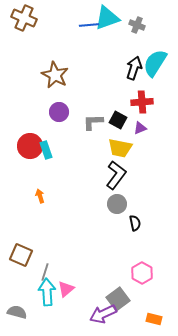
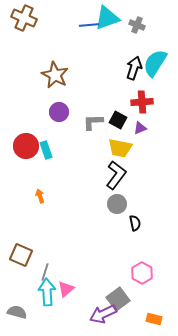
red circle: moved 4 px left
